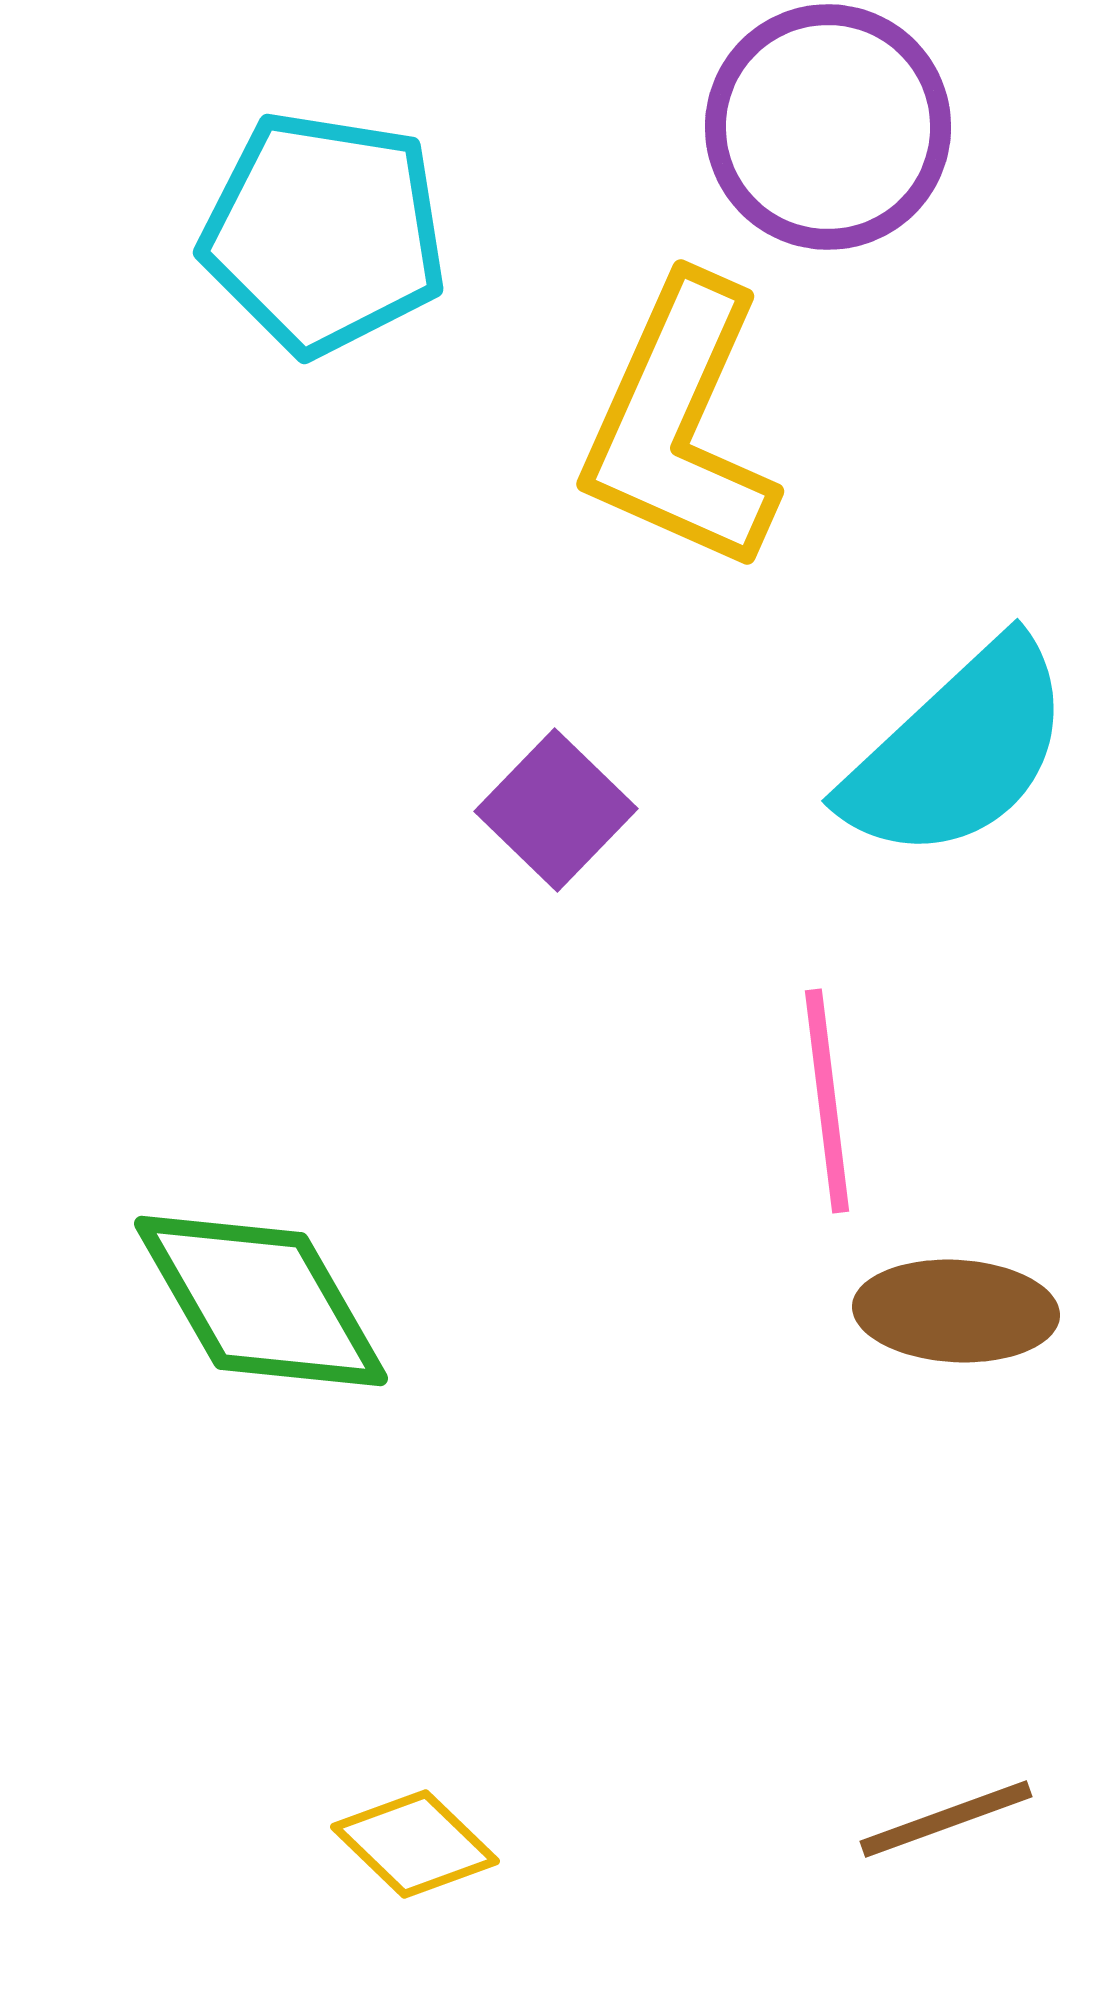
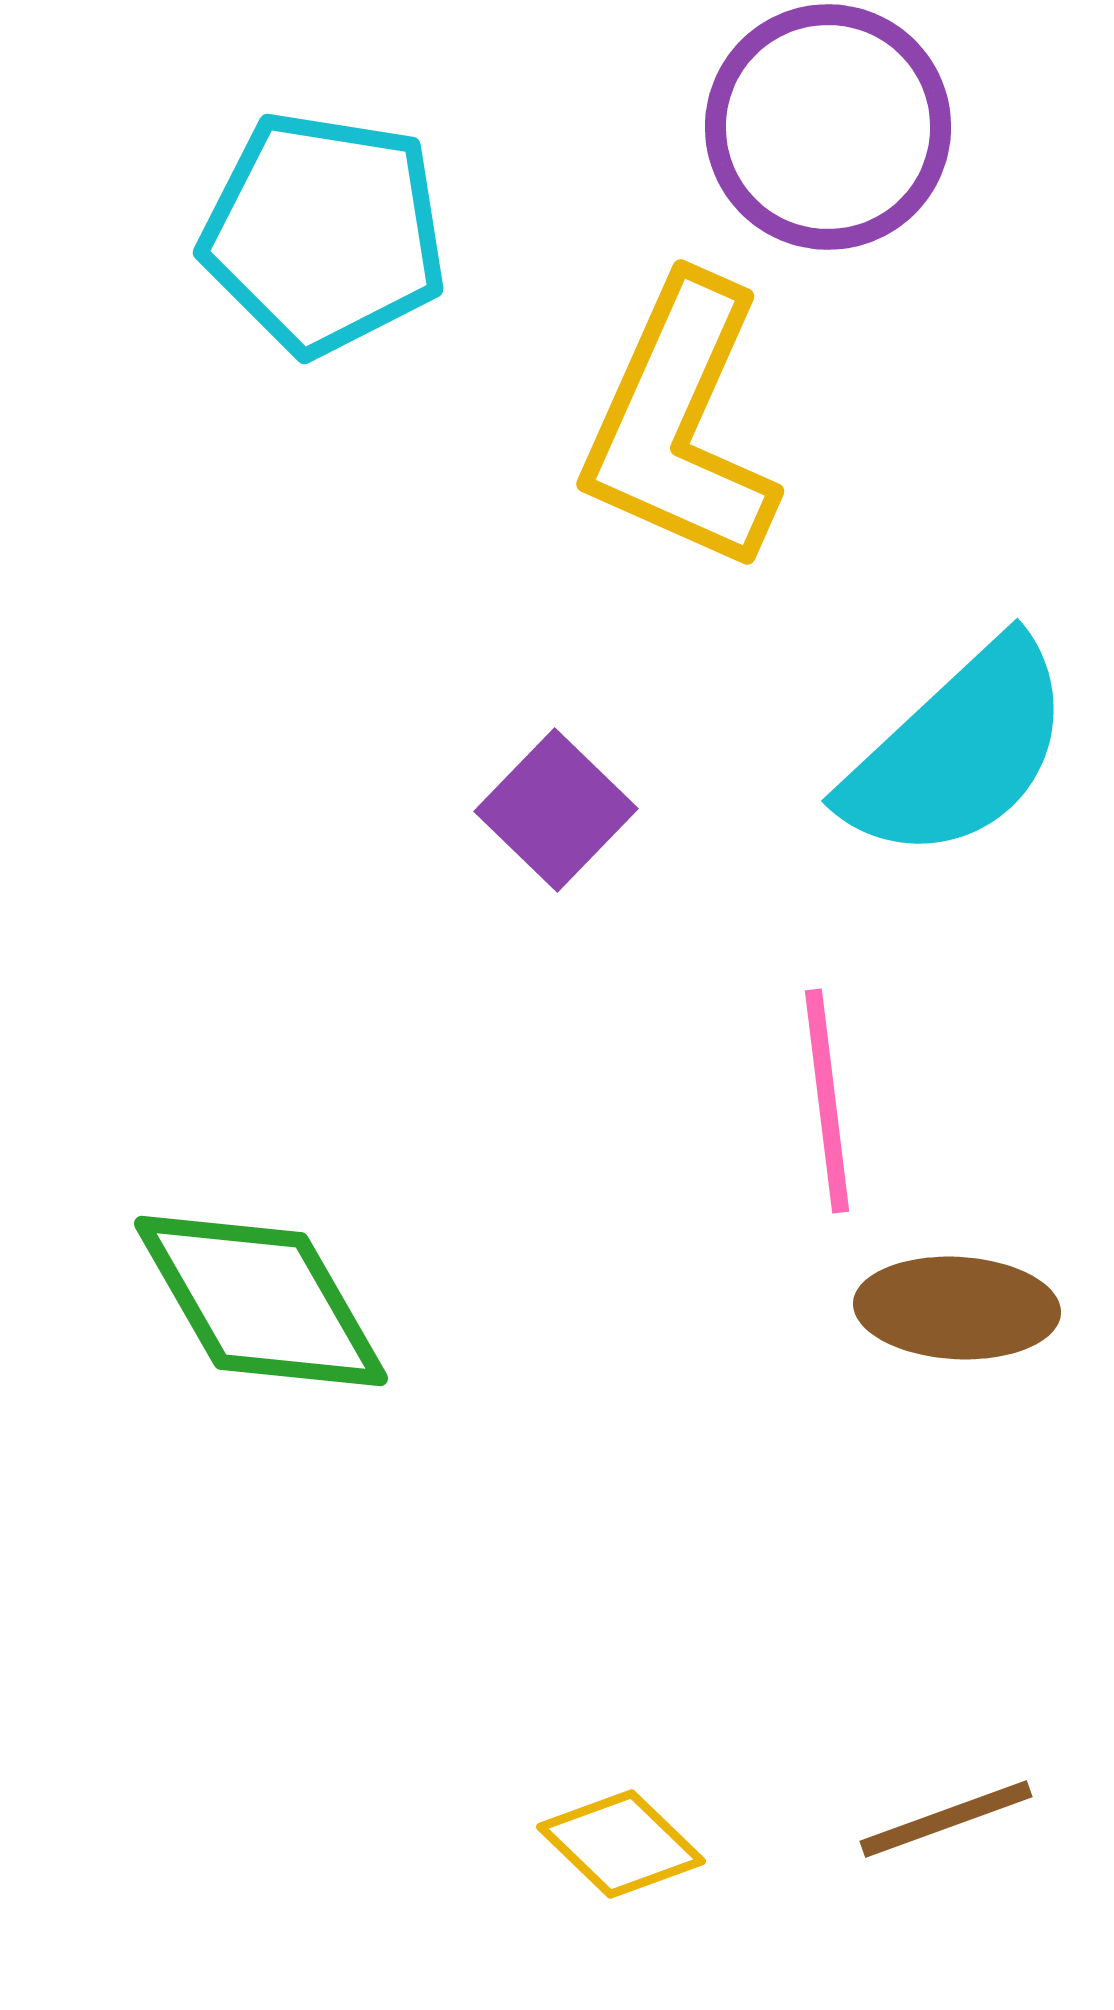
brown ellipse: moved 1 px right, 3 px up
yellow diamond: moved 206 px right
